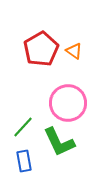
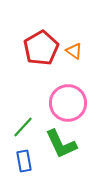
red pentagon: moved 1 px up
green L-shape: moved 2 px right, 2 px down
